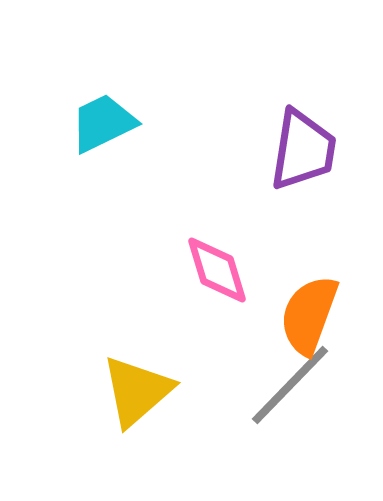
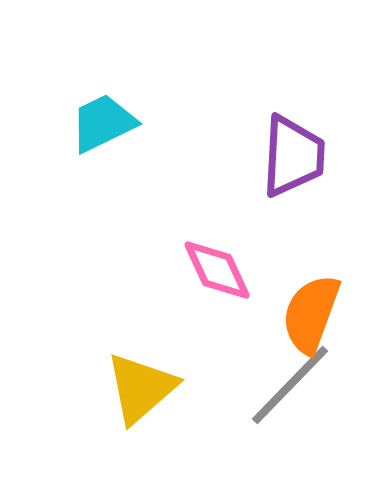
purple trapezoid: moved 10 px left, 6 px down; rotated 6 degrees counterclockwise
pink diamond: rotated 8 degrees counterclockwise
orange semicircle: moved 2 px right, 1 px up
yellow triangle: moved 4 px right, 3 px up
